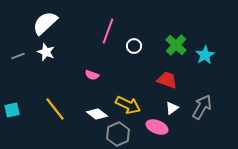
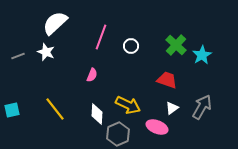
white semicircle: moved 10 px right
pink line: moved 7 px left, 6 px down
white circle: moved 3 px left
cyan star: moved 3 px left
pink semicircle: rotated 88 degrees counterclockwise
white diamond: rotated 55 degrees clockwise
